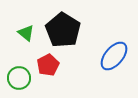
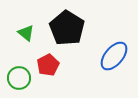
black pentagon: moved 4 px right, 2 px up
